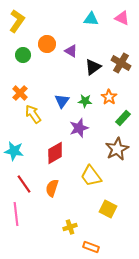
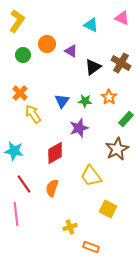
cyan triangle: moved 6 px down; rotated 21 degrees clockwise
green rectangle: moved 3 px right, 1 px down
